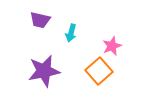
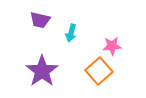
pink star: rotated 18 degrees clockwise
purple star: moved 2 px left; rotated 24 degrees counterclockwise
